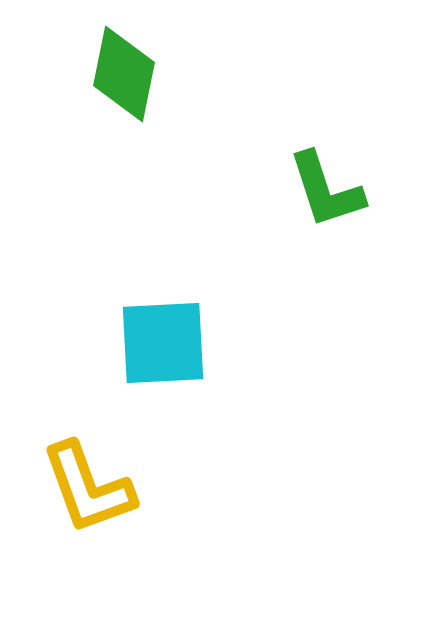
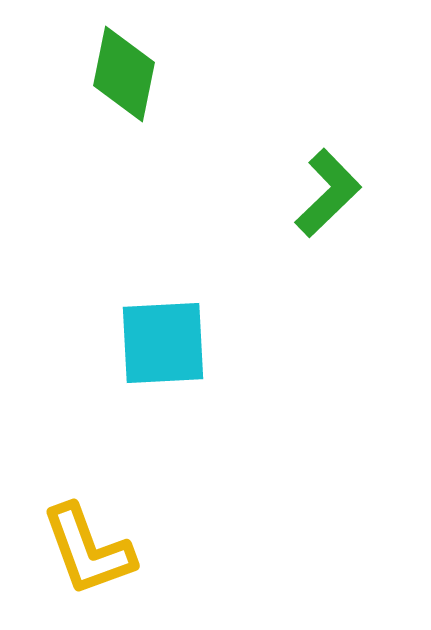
green L-shape: moved 2 px right, 3 px down; rotated 116 degrees counterclockwise
yellow L-shape: moved 62 px down
